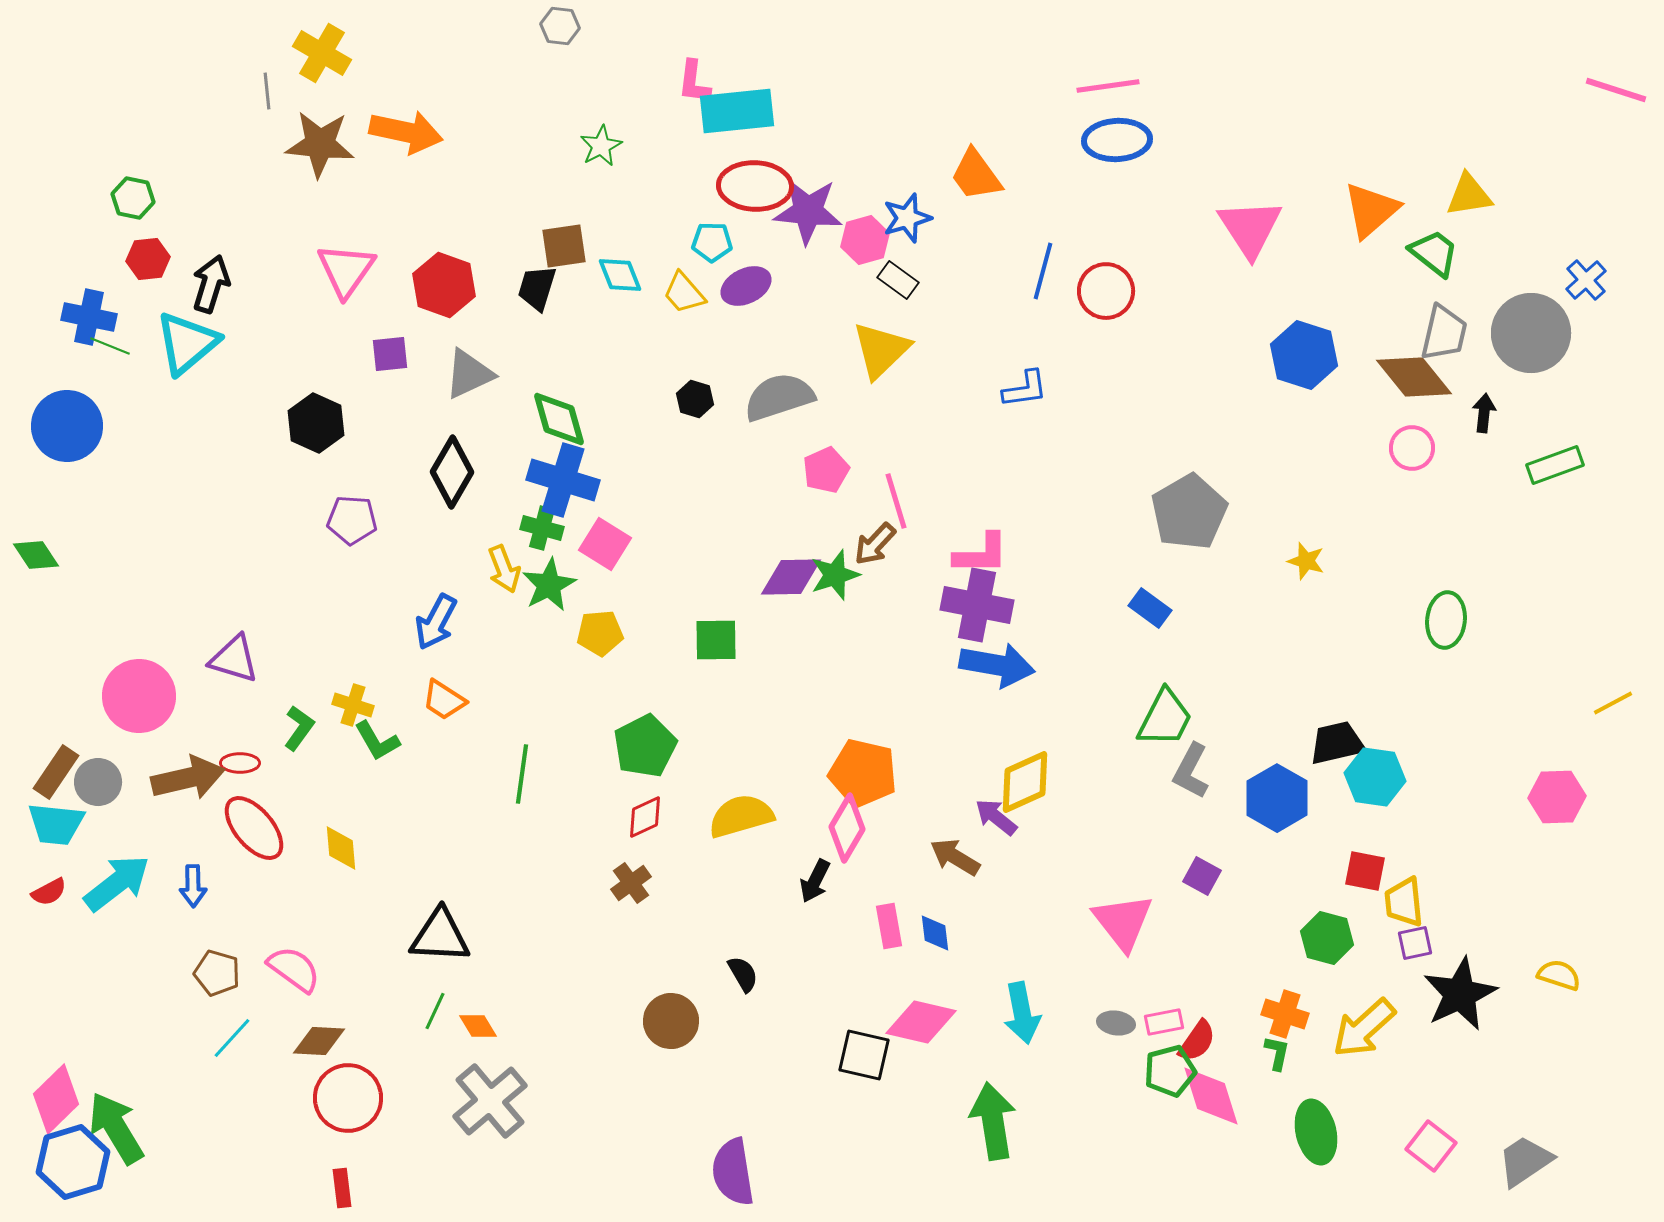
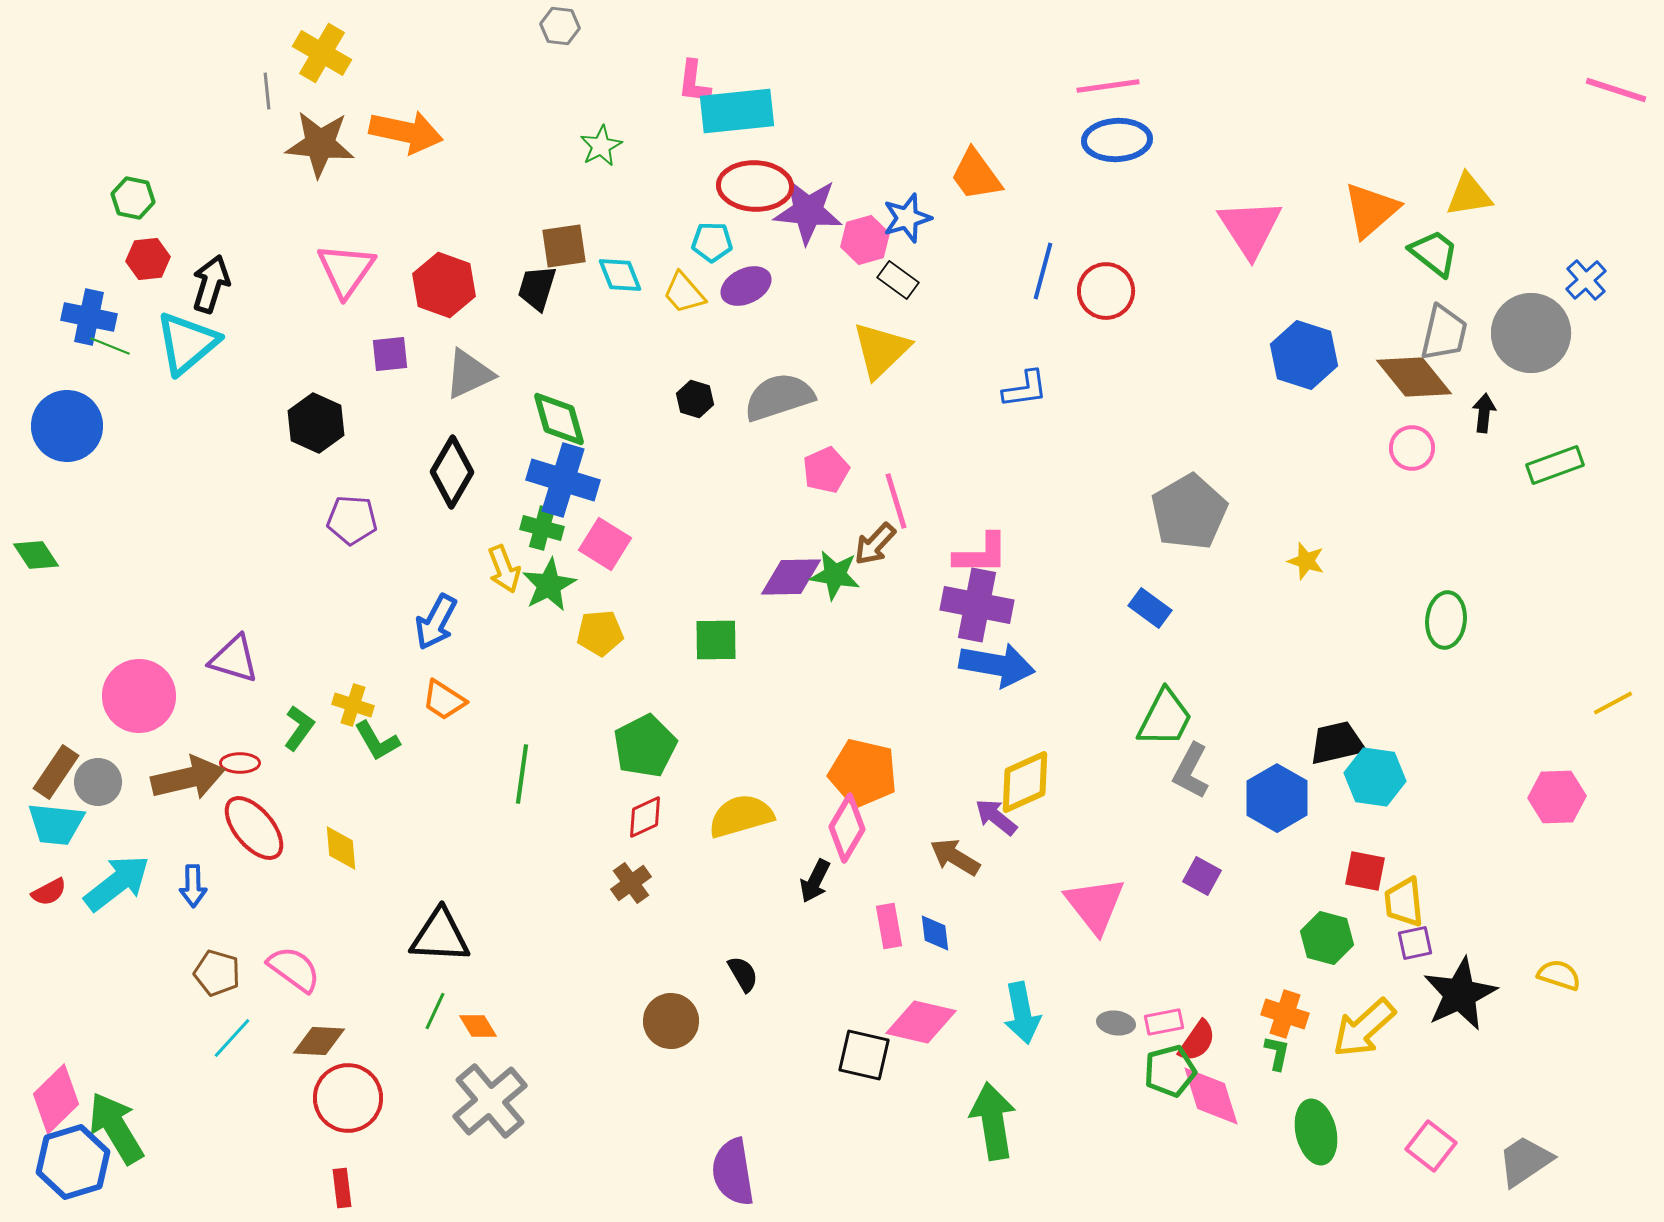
green star at (835, 575): rotated 27 degrees clockwise
pink triangle at (1123, 922): moved 28 px left, 17 px up
